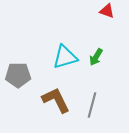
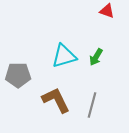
cyan triangle: moved 1 px left, 1 px up
